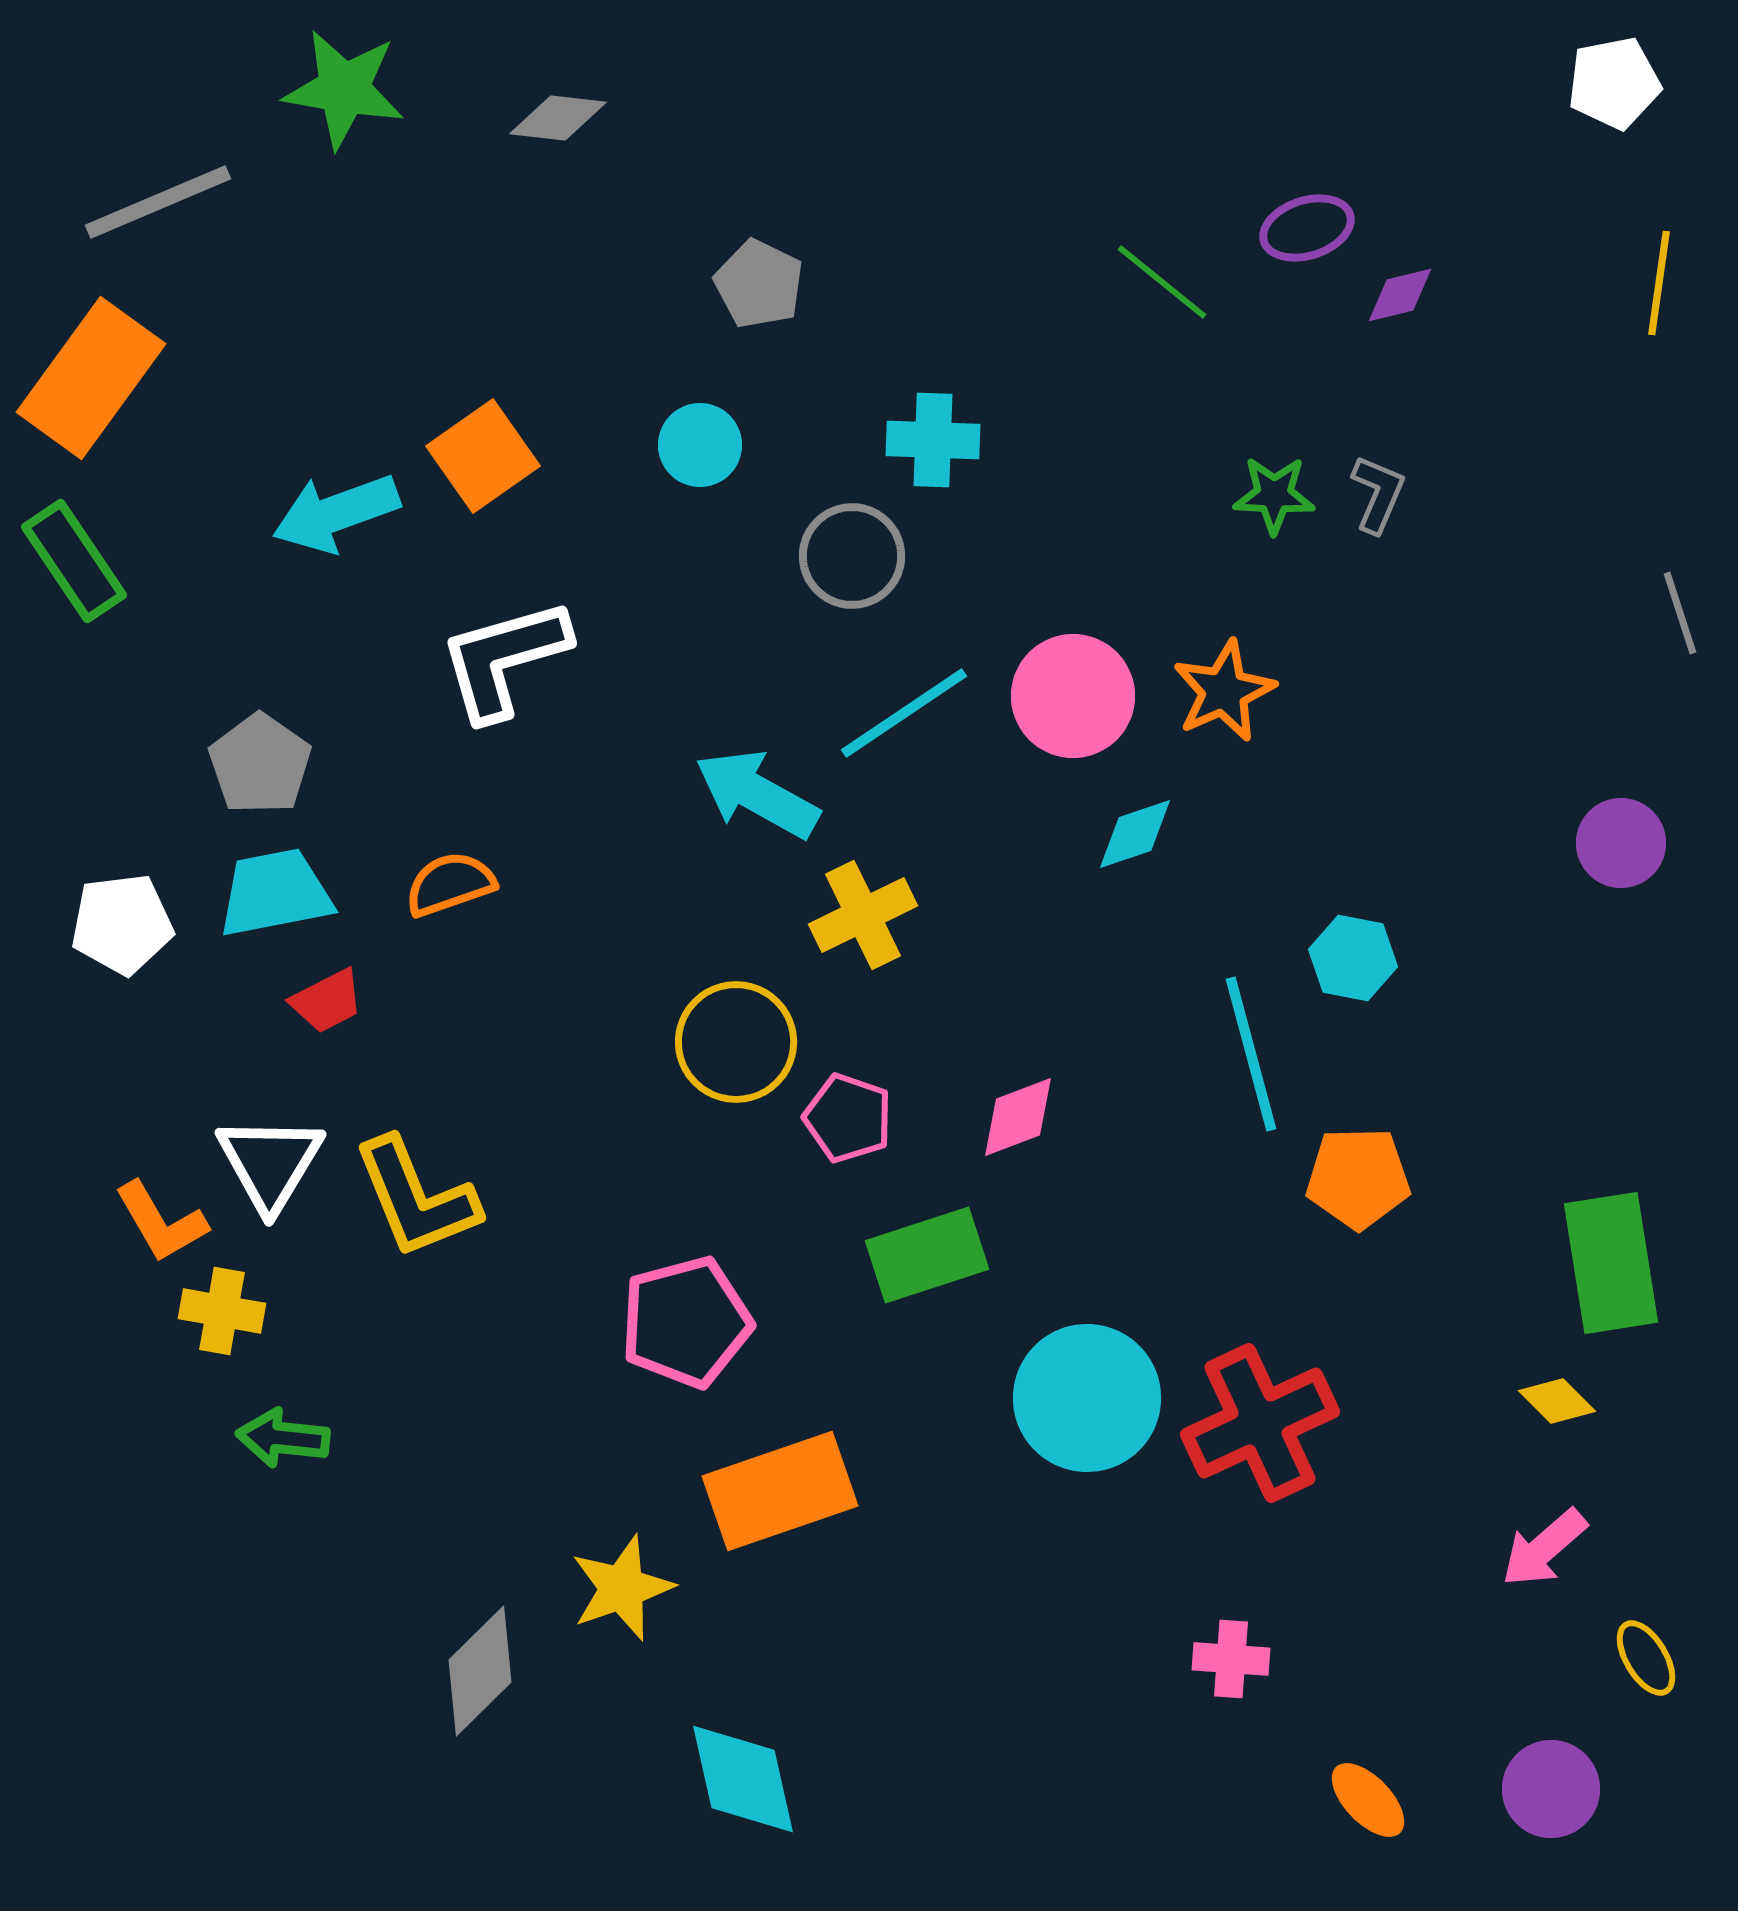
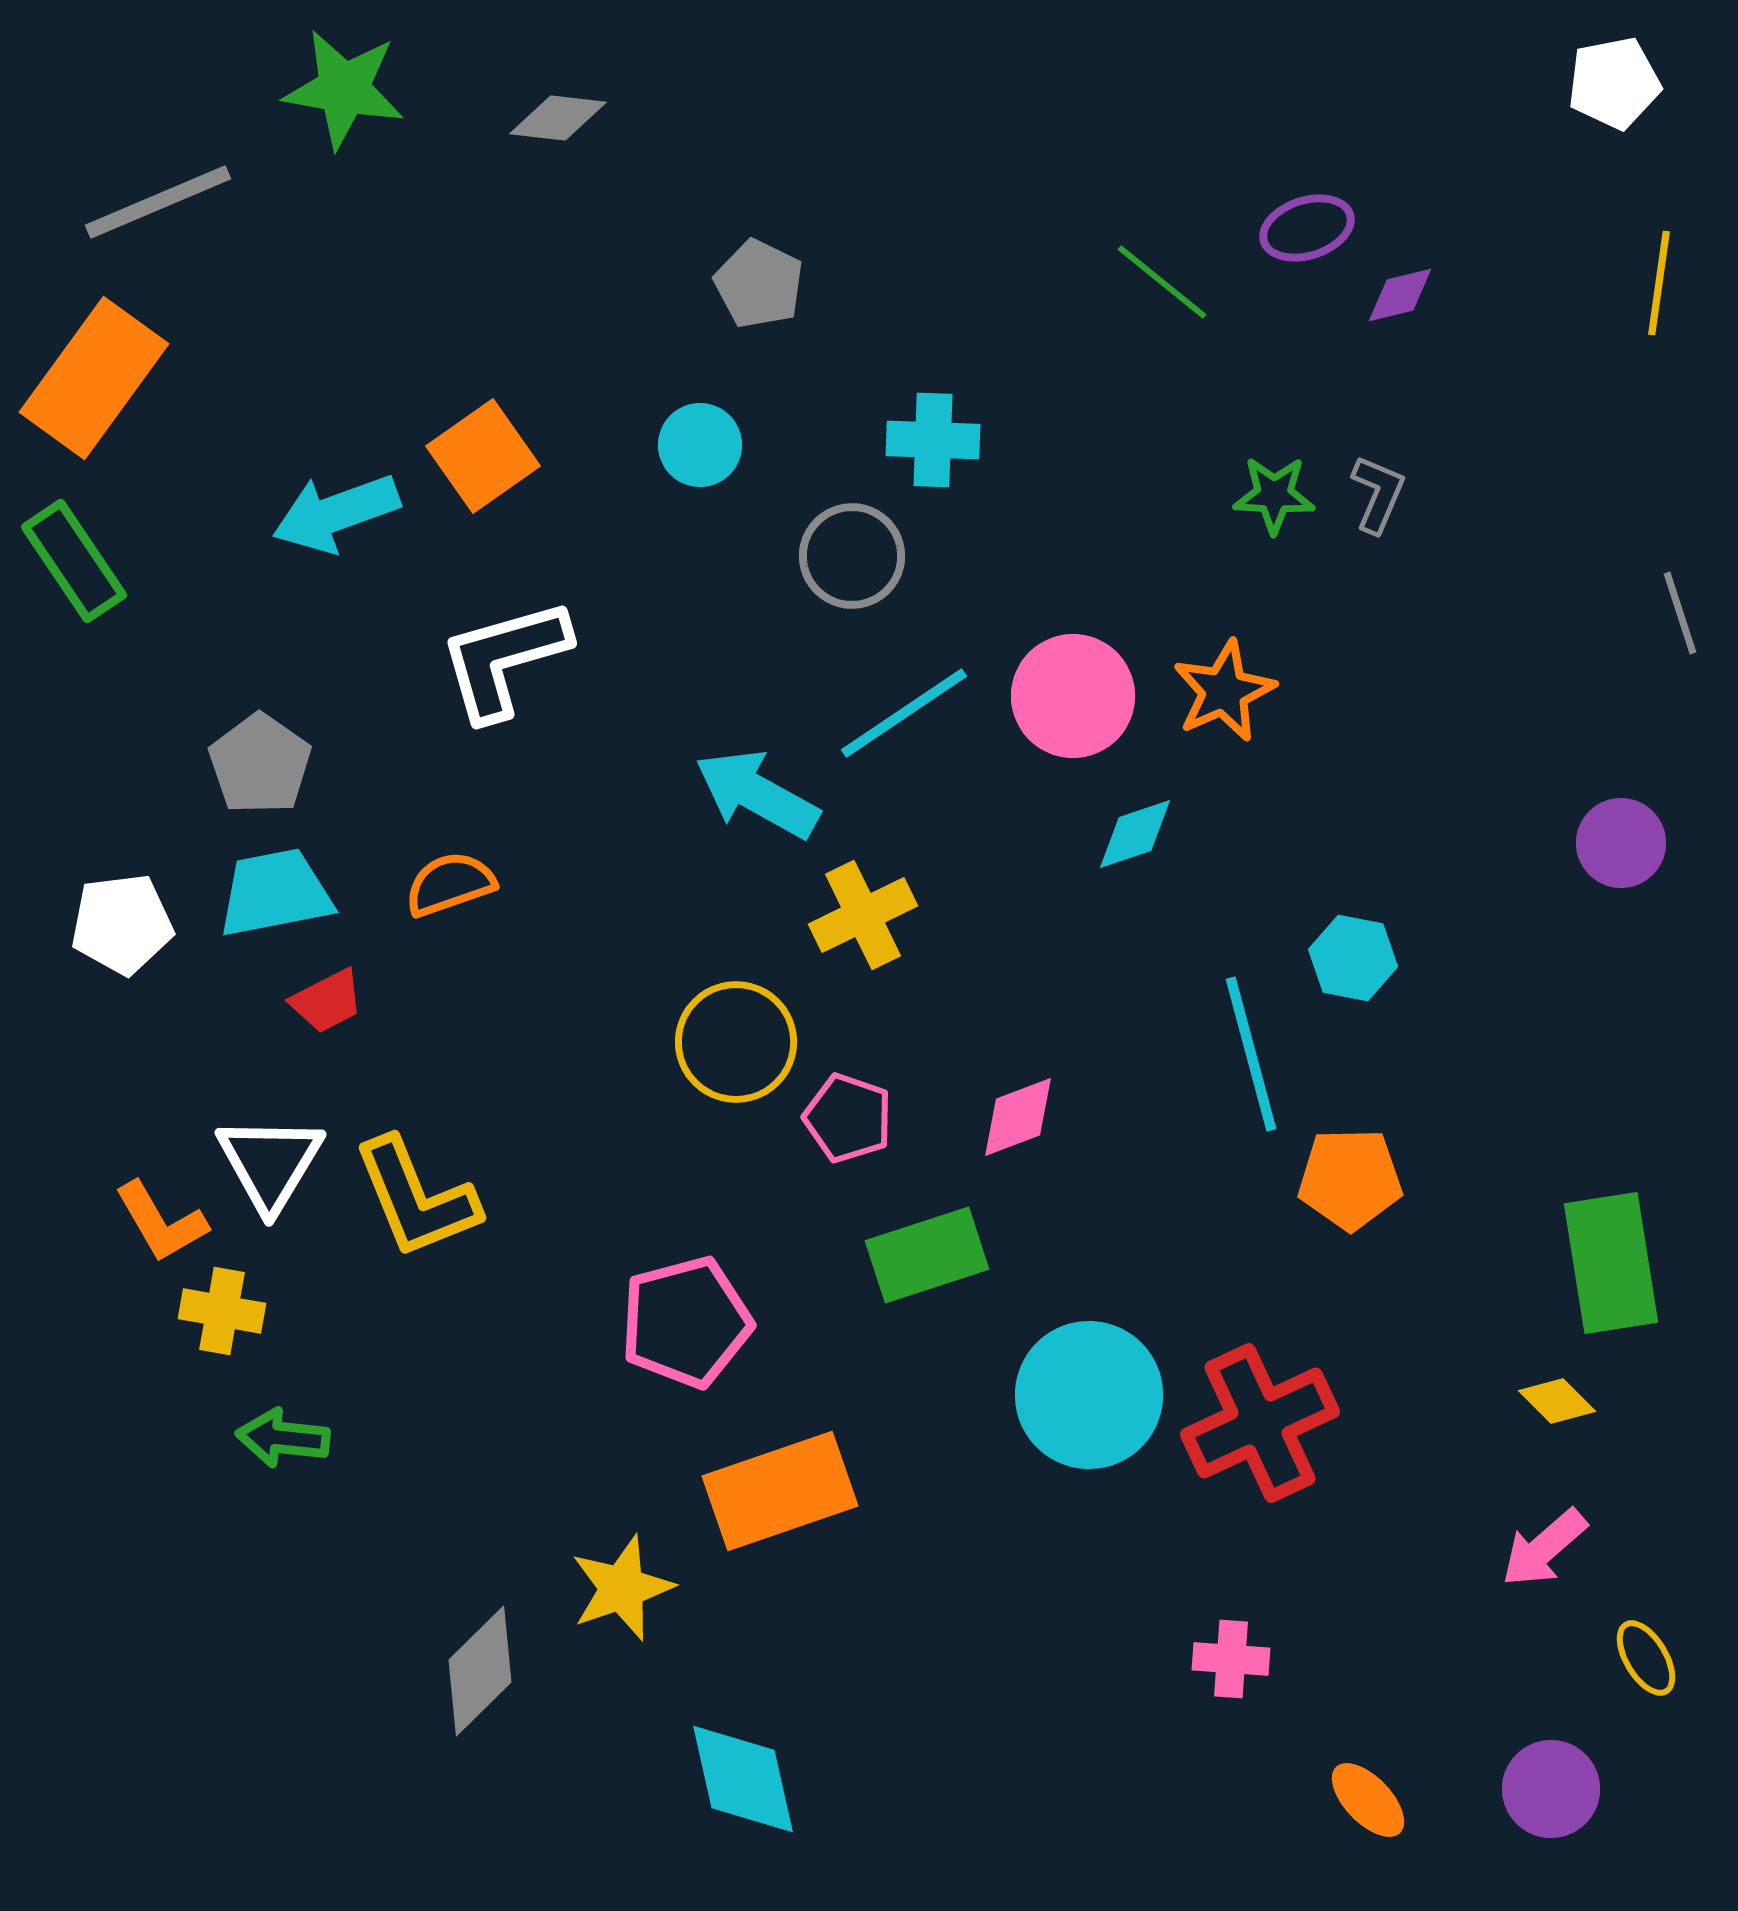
orange rectangle at (91, 378): moved 3 px right
orange pentagon at (1358, 1178): moved 8 px left, 1 px down
cyan circle at (1087, 1398): moved 2 px right, 3 px up
